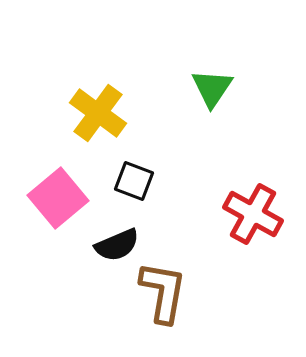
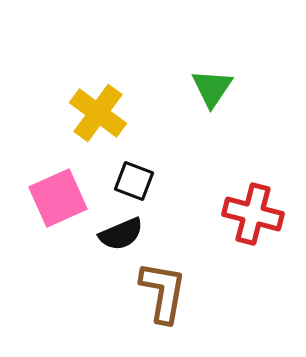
pink square: rotated 16 degrees clockwise
red cross: rotated 14 degrees counterclockwise
black semicircle: moved 4 px right, 11 px up
